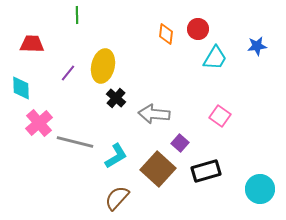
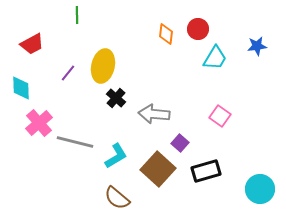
red trapezoid: rotated 150 degrees clockwise
brown semicircle: rotated 92 degrees counterclockwise
